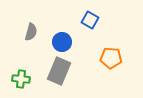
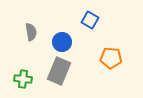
gray semicircle: rotated 24 degrees counterclockwise
green cross: moved 2 px right
